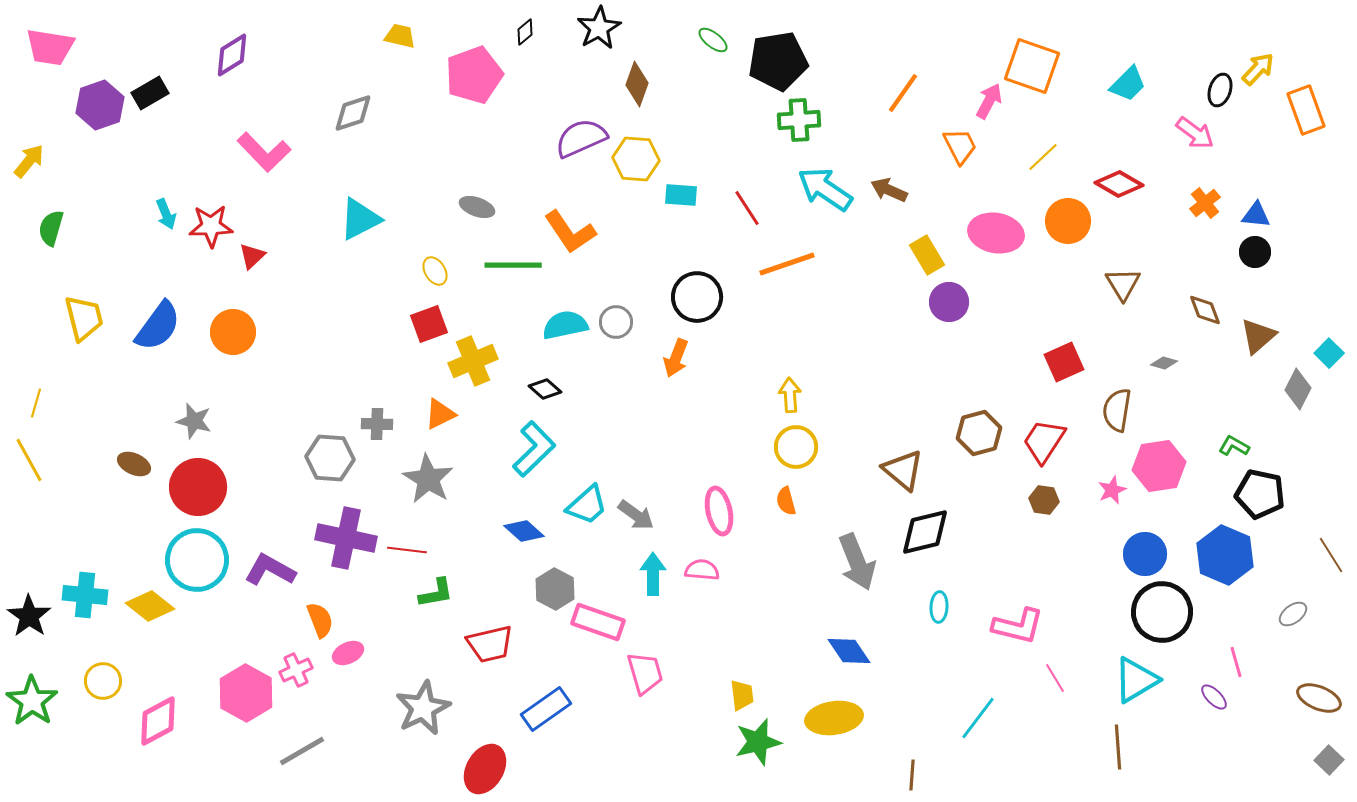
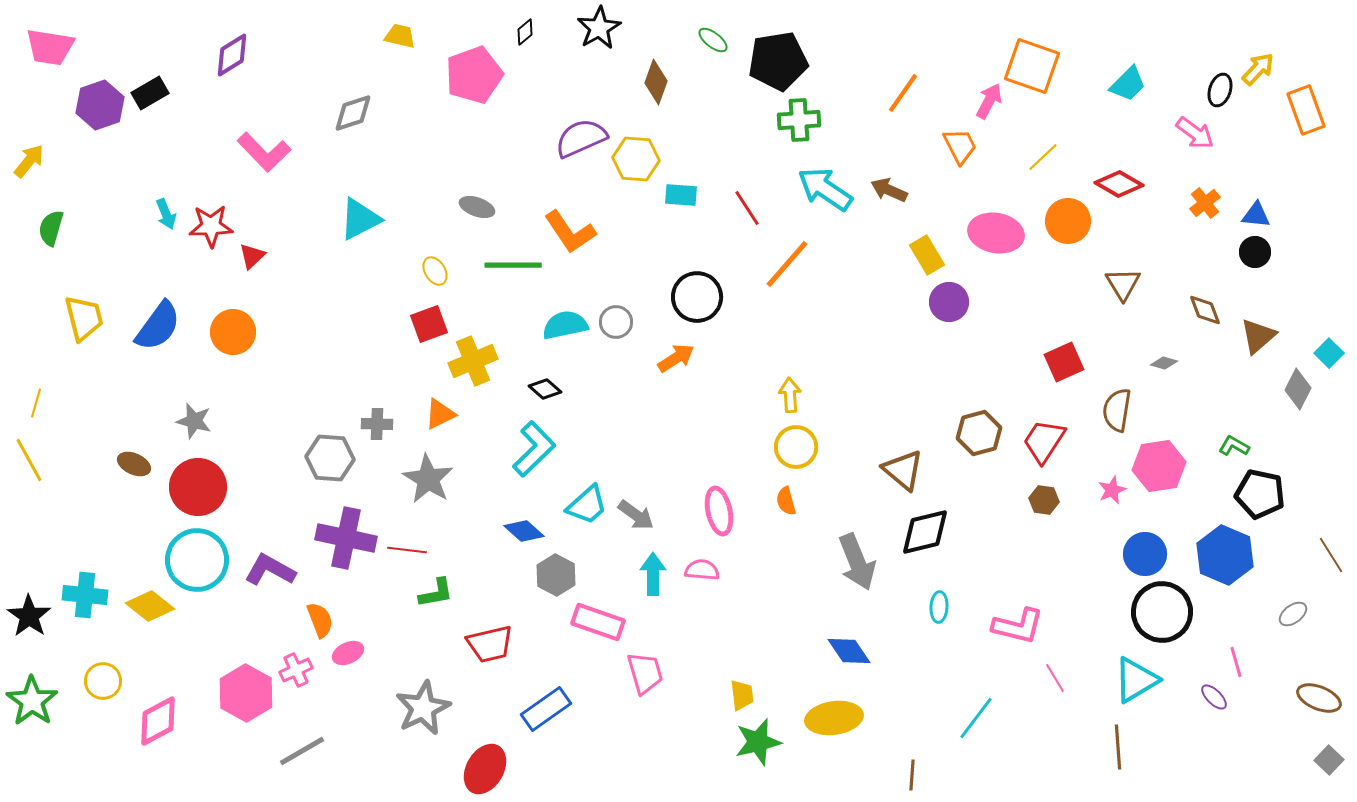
brown diamond at (637, 84): moved 19 px right, 2 px up
orange line at (787, 264): rotated 30 degrees counterclockwise
orange arrow at (676, 358): rotated 144 degrees counterclockwise
gray hexagon at (555, 589): moved 1 px right, 14 px up
cyan line at (978, 718): moved 2 px left
